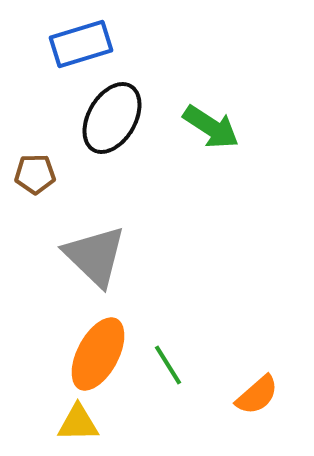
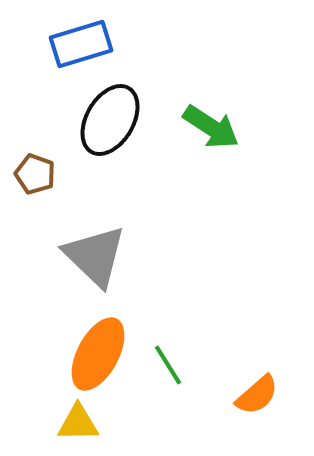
black ellipse: moved 2 px left, 2 px down
brown pentagon: rotated 21 degrees clockwise
